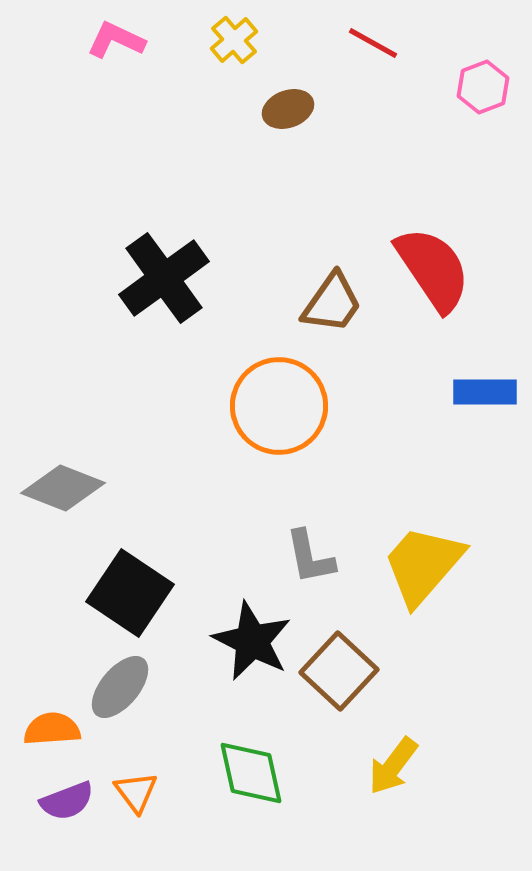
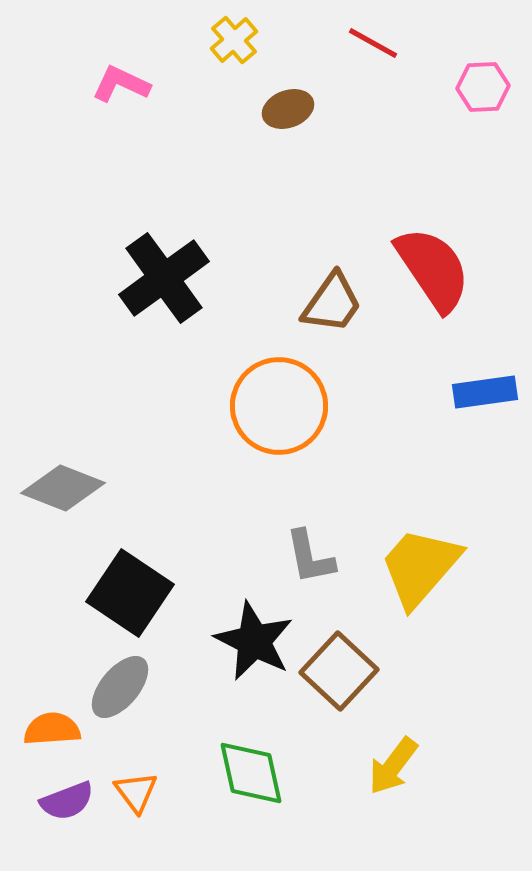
pink L-shape: moved 5 px right, 44 px down
pink hexagon: rotated 18 degrees clockwise
blue rectangle: rotated 8 degrees counterclockwise
yellow trapezoid: moved 3 px left, 2 px down
black star: moved 2 px right
